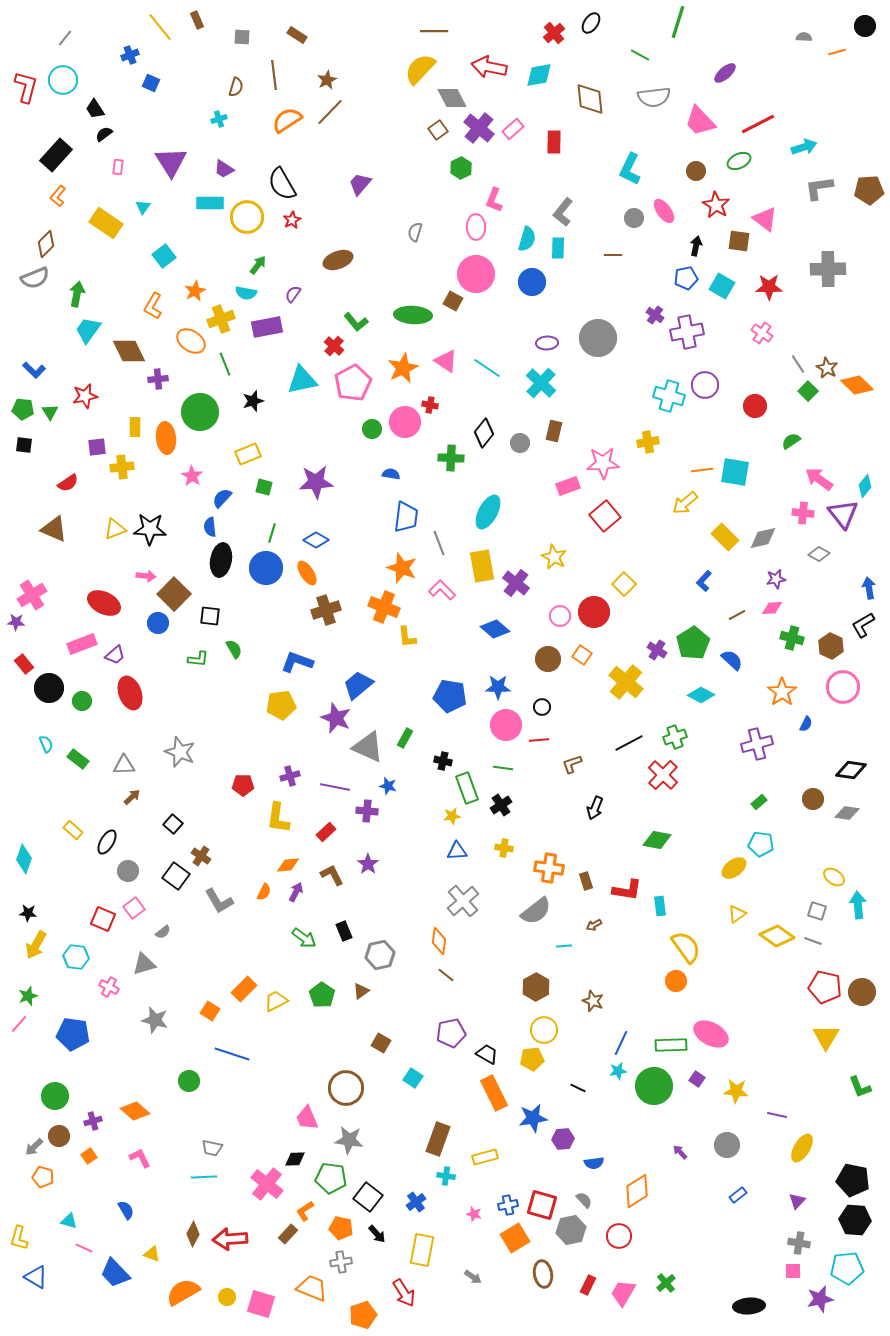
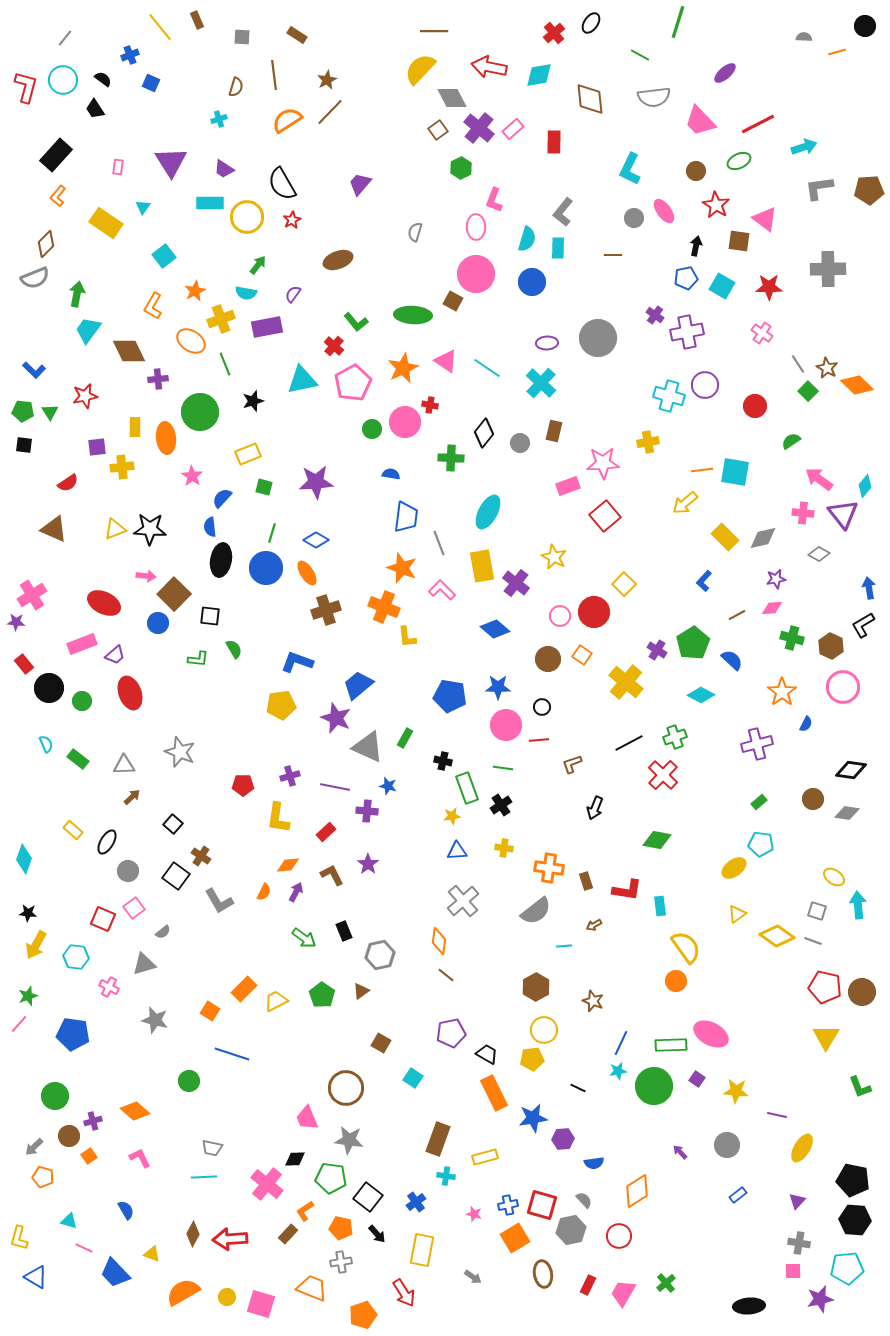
black semicircle at (104, 134): moved 1 px left, 55 px up; rotated 72 degrees clockwise
green pentagon at (23, 409): moved 2 px down
brown circle at (59, 1136): moved 10 px right
